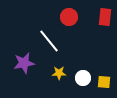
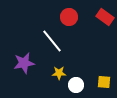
red rectangle: rotated 60 degrees counterclockwise
white line: moved 3 px right
white circle: moved 7 px left, 7 px down
